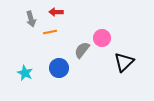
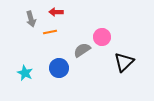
pink circle: moved 1 px up
gray semicircle: rotated 18 degrees clockwise
